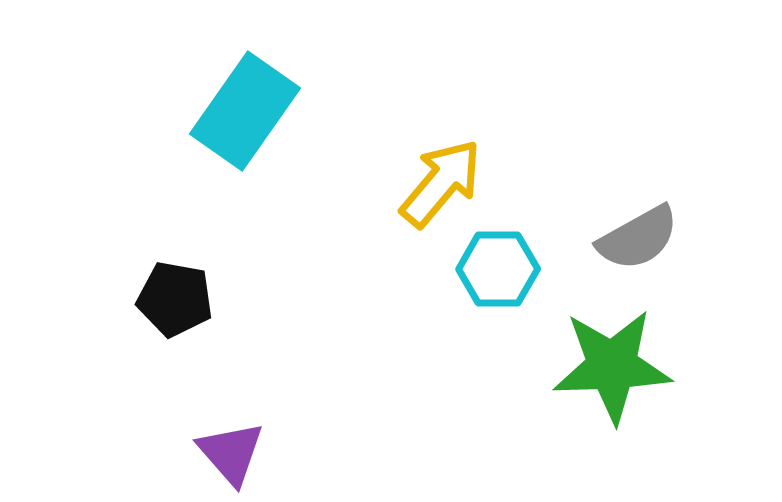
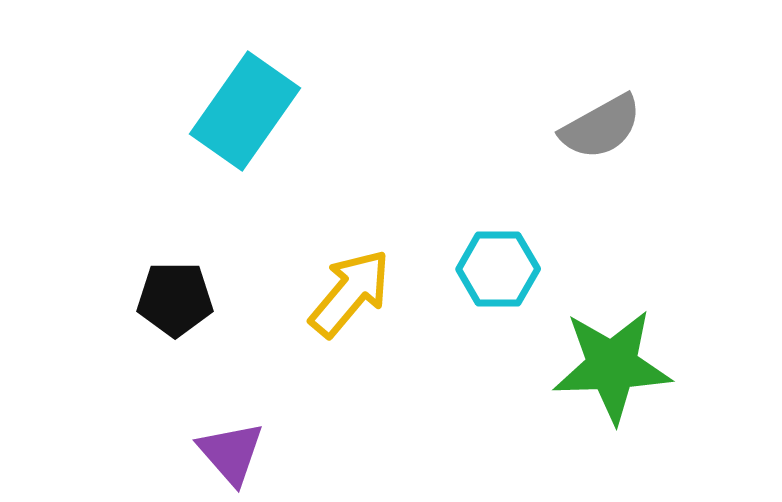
yellow arrow: moved 91 px left, 110 px down
gray semicircle: moved 37 px left, 111 px up
black pentagon: rotated 10 degrees counterclockwise
